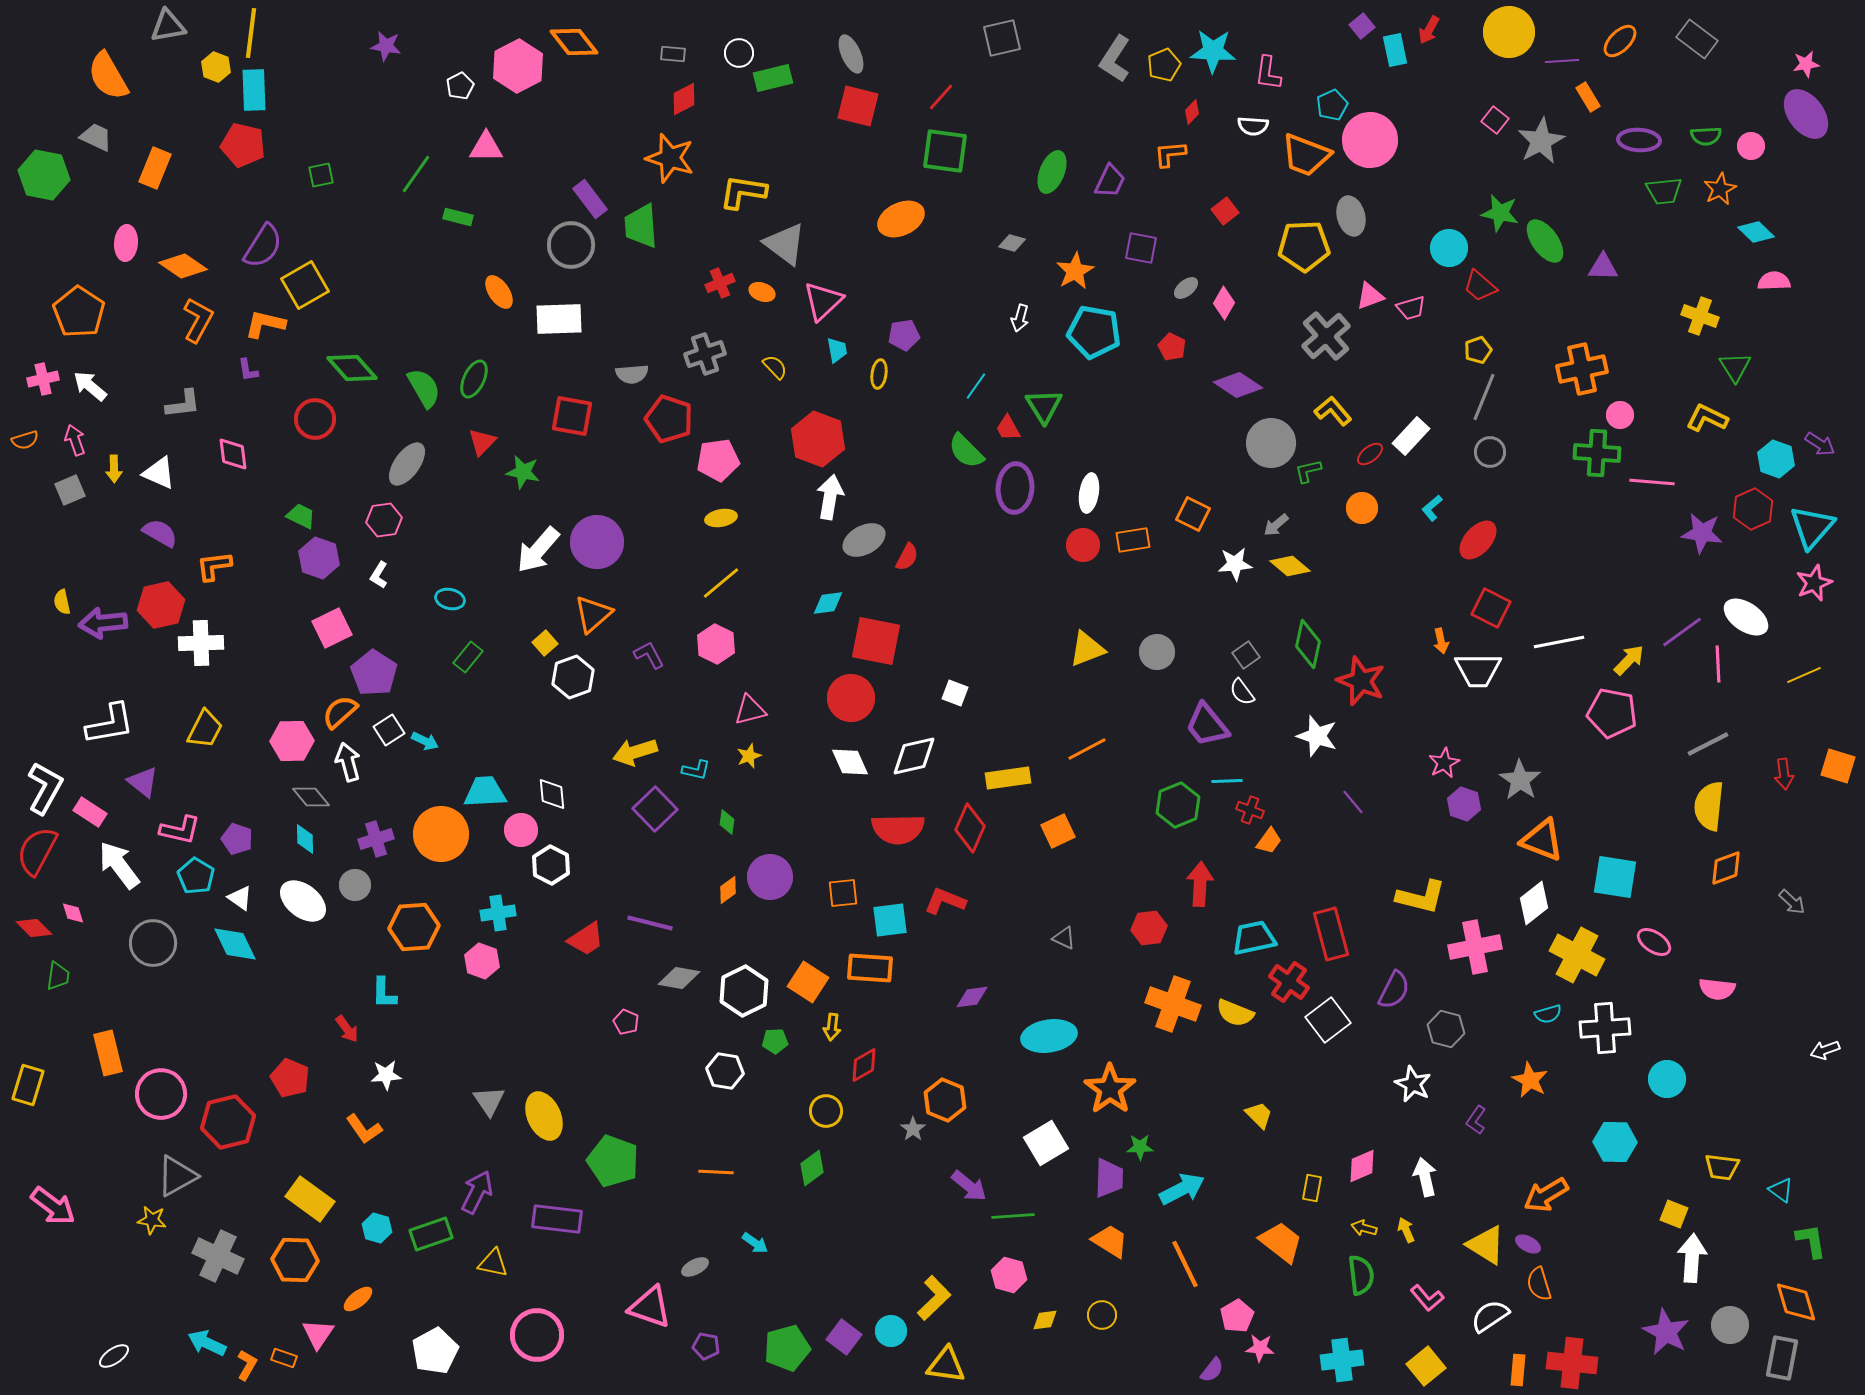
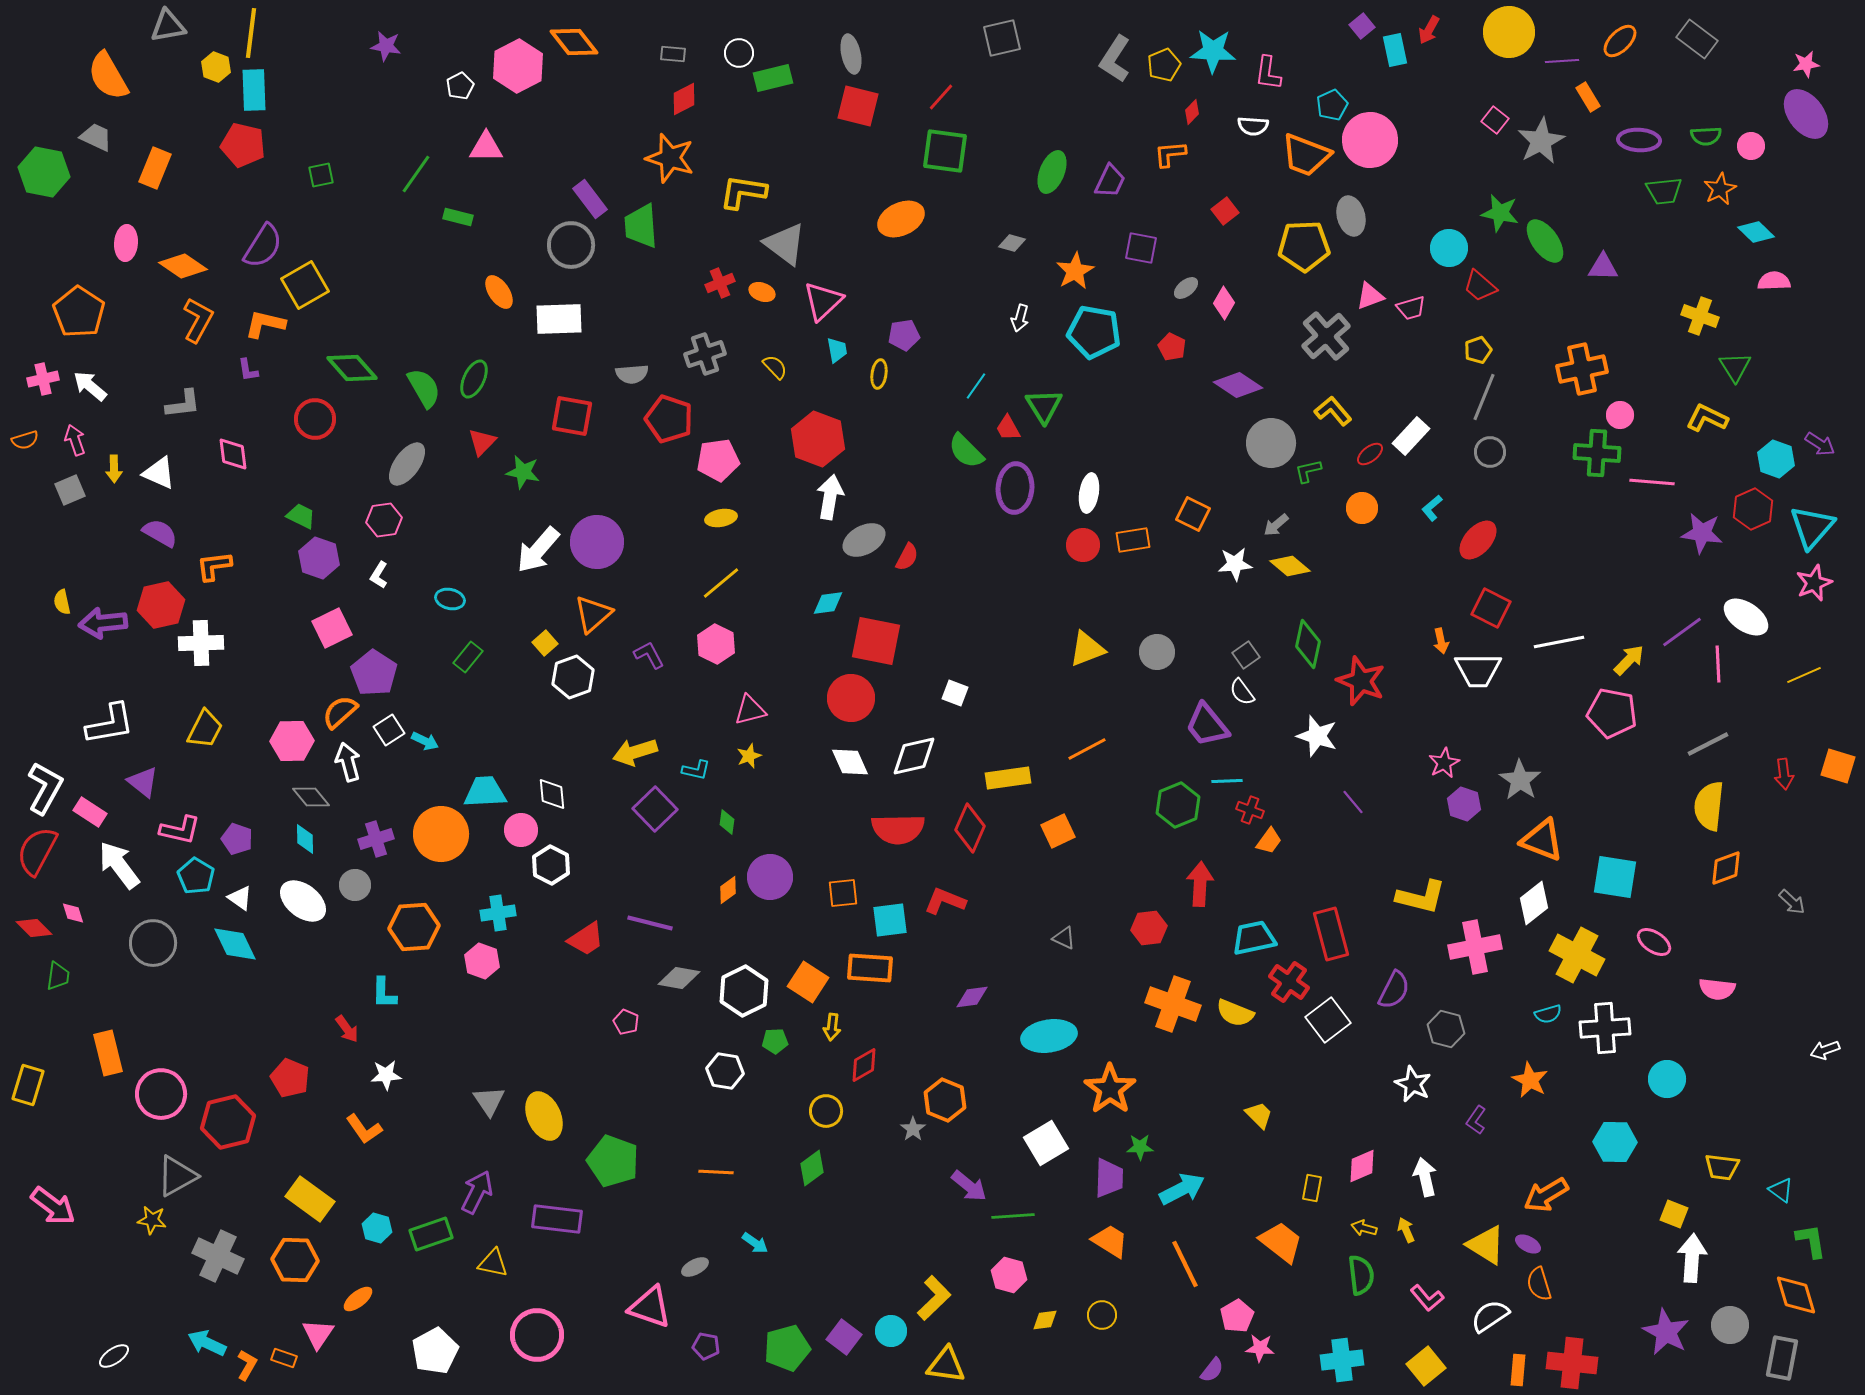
gray ellipse at (851, 54): rotated 12 degrees clockwise
green hexagon at (44, 175): moved 3 px up
orange diamond at (1796, 1302): moved 7 px up
